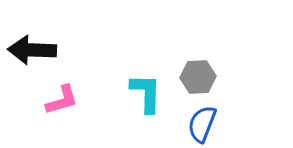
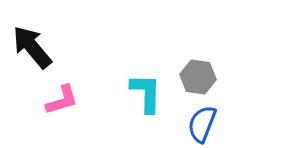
black arrow: moved 3 px up; rotated 48 degrees clockwise
gray hexagon: rotated 12 degrees clockwise
